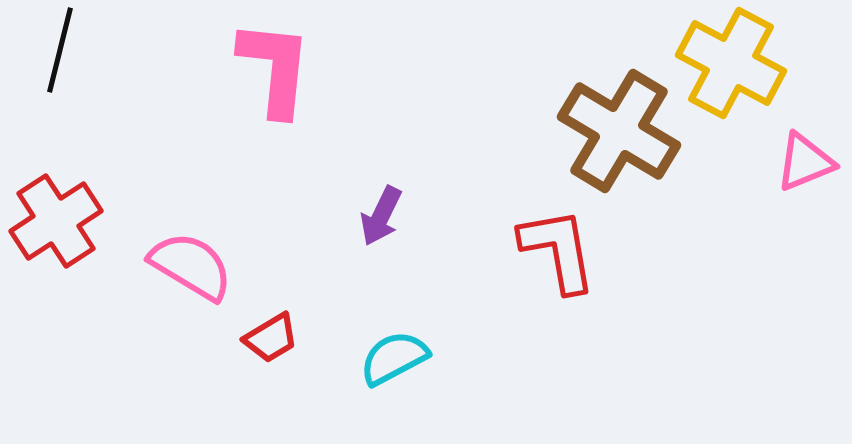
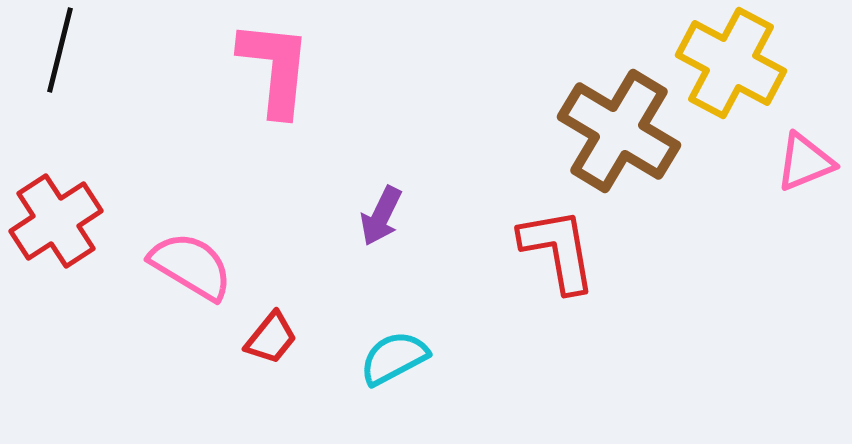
red trapezoid: rotated 20 degrees counterclockwise
